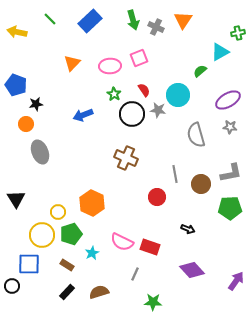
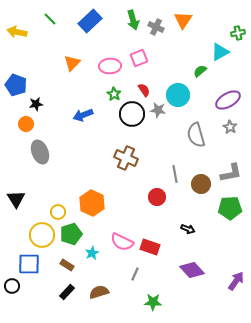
gray star at (230, 127): rotated 24 degrees clockwise
